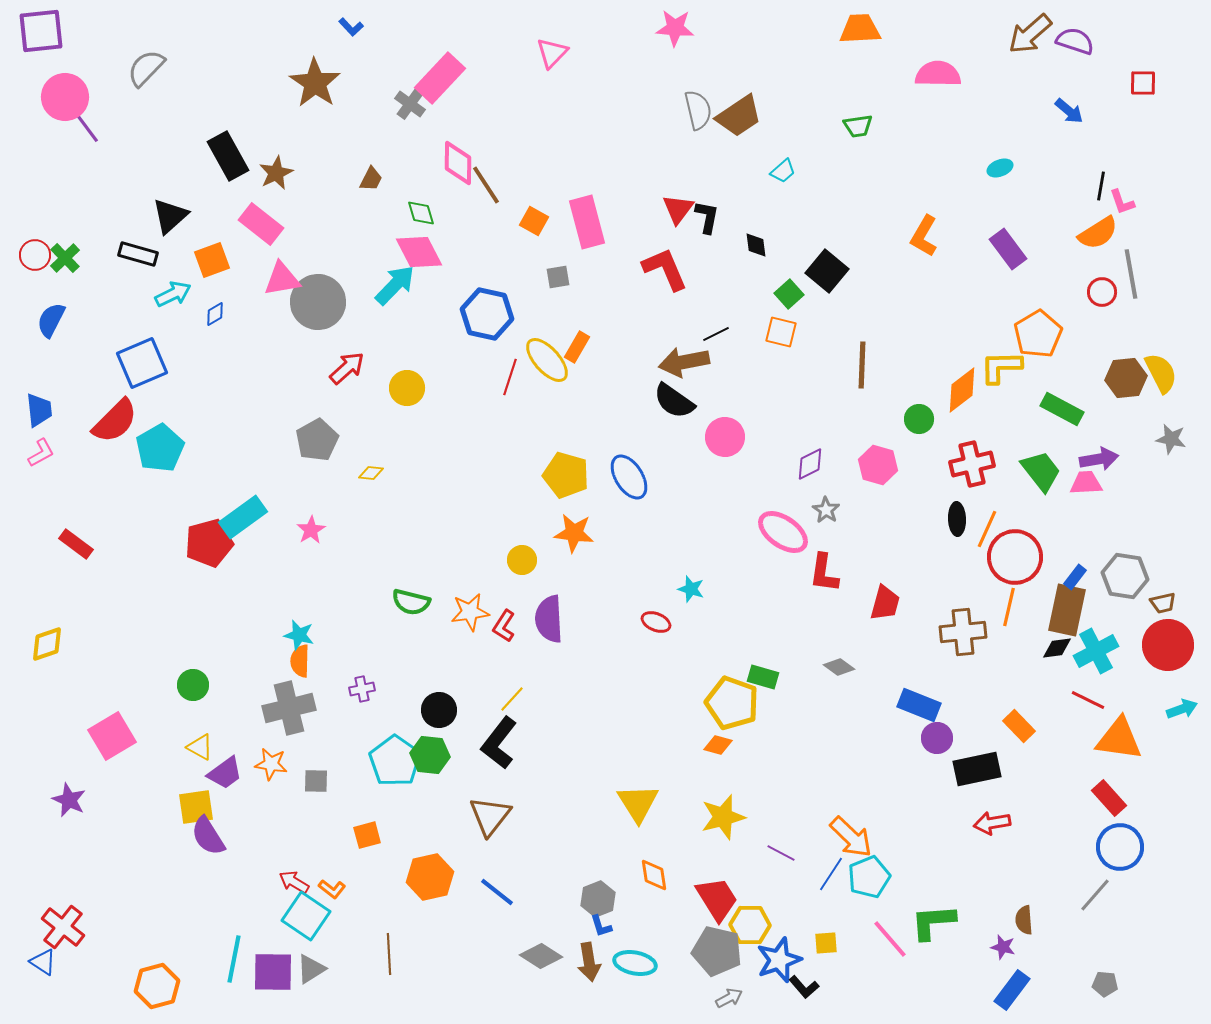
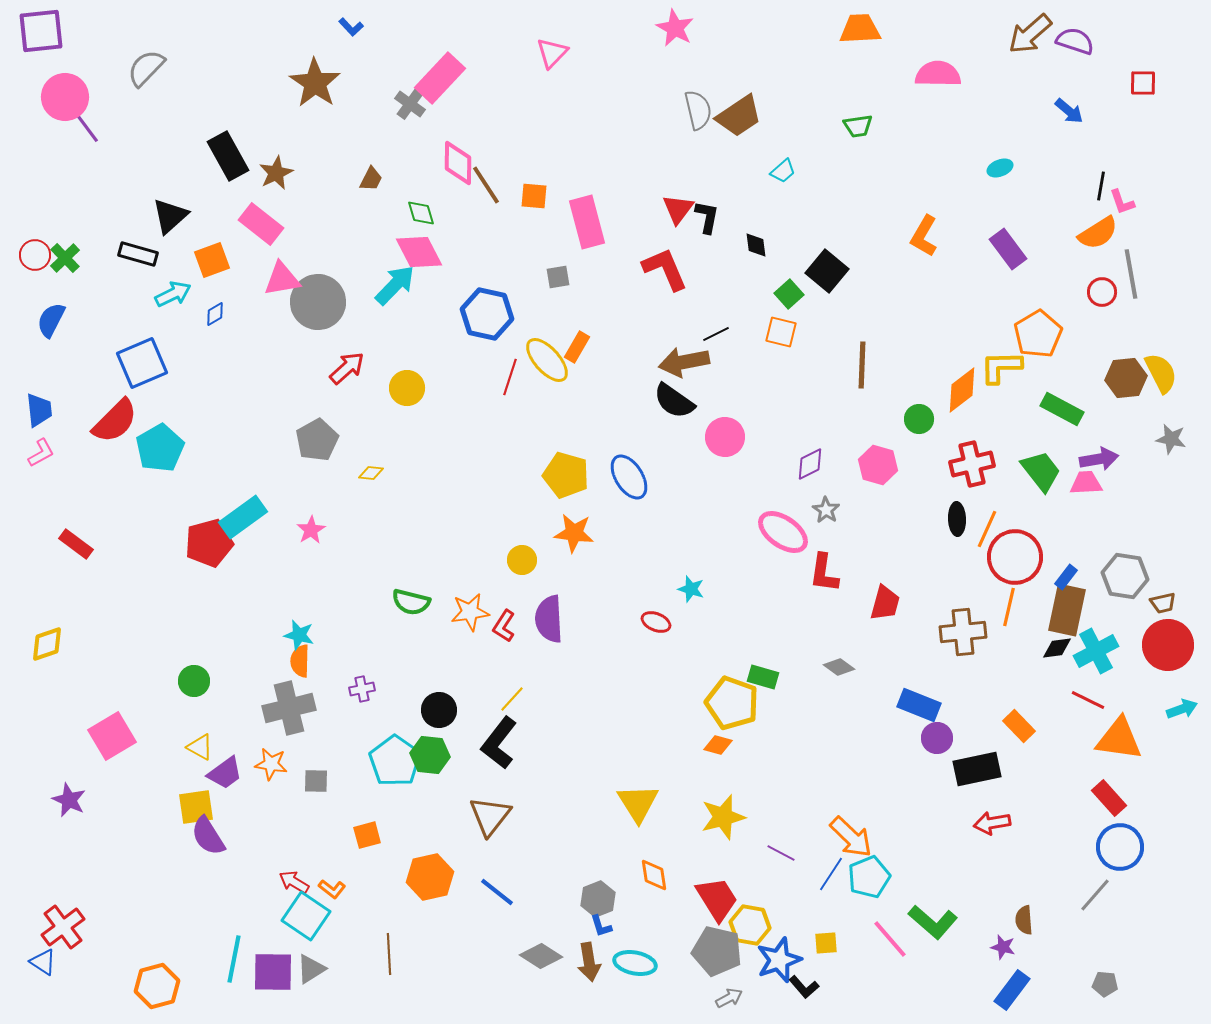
pink star at (675, 28): rotated 24 degrees clockwise
orange square at (534, 221): moved 25 px up; rotated 24 degrees counterclockwise
blue rectangle at (1075, 577): moved 9 px left
green circle at (193, 685): moved 1 px right, 4 px up
green L-shape at (933, 922): rotated 135 degrees counterclockwise
yellow hexagon at (750, 925): rotated 9 degrees clockwise
red cross at (63, 927): rotated 15 degrees clockwise
